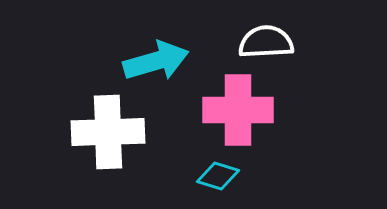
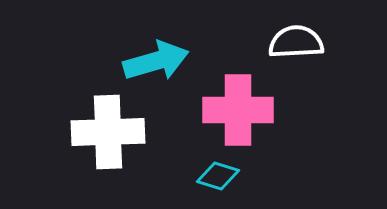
white semicircle: moved 30 px right
